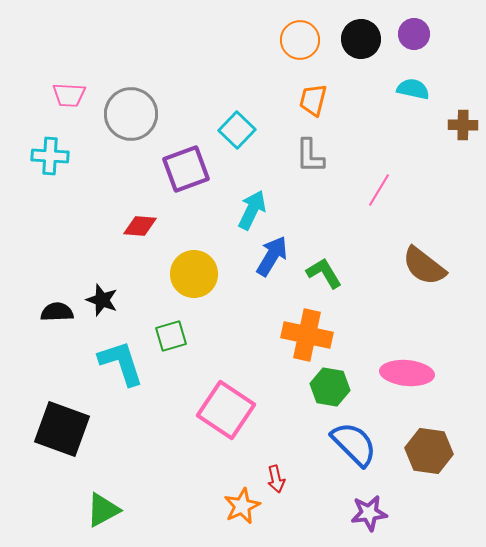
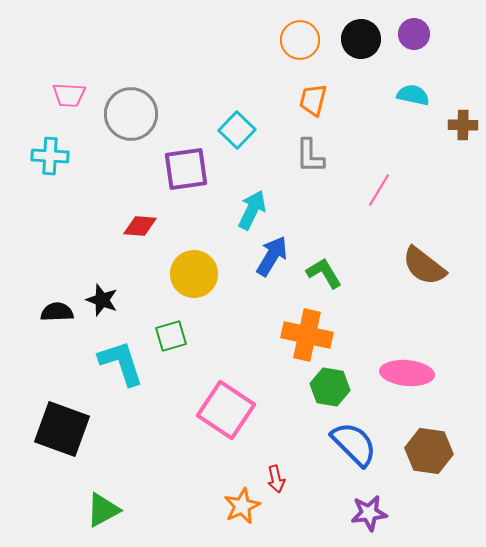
cyan semicircle: moved 6 px down
purple square: rotated 12 degrees clockwise
